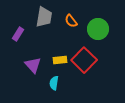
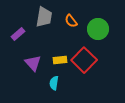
purple rectangle: rotated 16 degrees clockwise
purple triangle: moved 2 px up
